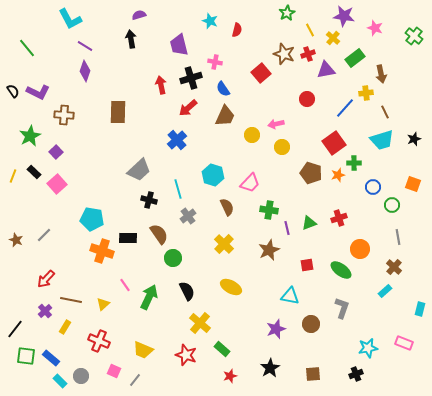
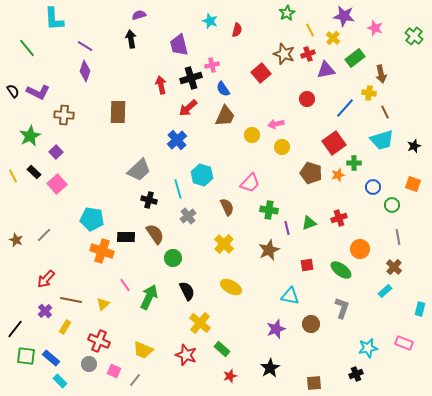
cyan L-shape at (70, 19): moved 16 px left; rotated 25 degrees clockwise
pink cross at (215, 62): moved 3 px left, 3 px down; rotated 24 degrees counterclockwise
yellow cross at (366, 93): moved 3 px right; rotated 16 degrees clockwise
black star at (414, 139): moved 7 px down
cyan hexagon at (213, 175): moved 11 px left
yellow line at (13, 176): rotated 48 degrees counterclockwise
brown semicircle at (159, 234): moved 4 px left
black rectangle at (128, 238): moved 2 px left, 1 px up
brown square at (313, 374): moved 1 px right, 9 px down
gray circle at (81, 376): moved 8 px right, 12 px up
